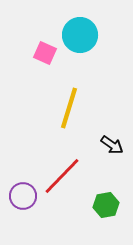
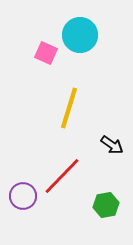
pink square: moved 1 px right
